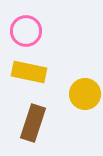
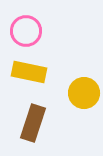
yellow circle: moved 1 px left, 1 px up
